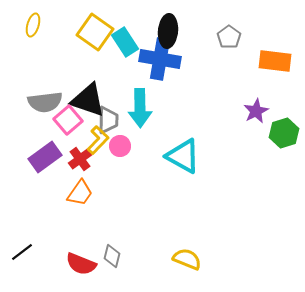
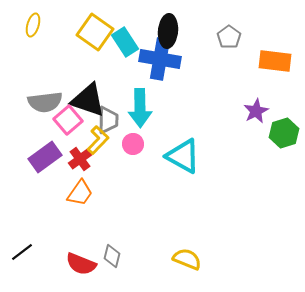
pink circle: moved 13 px right, 2 px up
